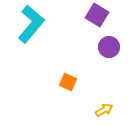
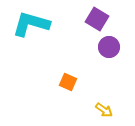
purple square: moved 4 px down
cyan L-shape: rotated 114 degrees counterclockwise
yellow arrow: rotated 66 degrees clockwise
